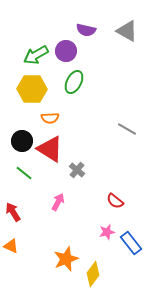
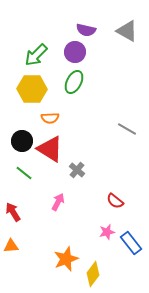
purple circle: moved 9 px right, 1 px down
green arrow: rotated 15 degrees counterclockwise
orange triangle: rotated 28 degrees counterclockwise
